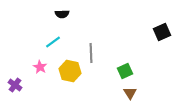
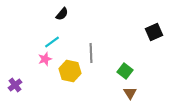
black semicircle: rotated 48 degrees counterclockwise
black square: moved 8 px left
cyan line: moved 1 px left
pink star: moved 5 px right, 8 px up; rotated 24 degrees clockwise
green square: rotated 28 degrees counterclockwise
purple cross: rotated 16 degrees clockwise
